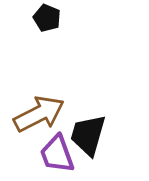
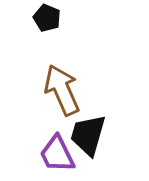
brown arrow: moved 23 px right, 24 px up; rotated 87 degrees counterclockwise
purple trapezoid: rotated 6 degrees counterclockwise
